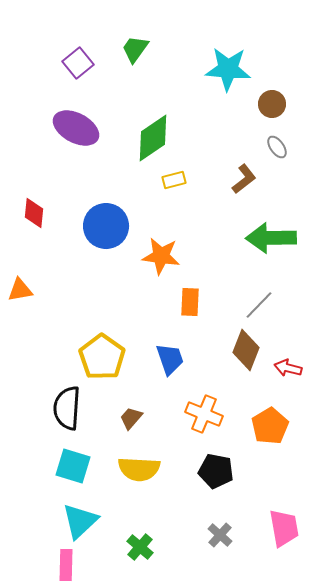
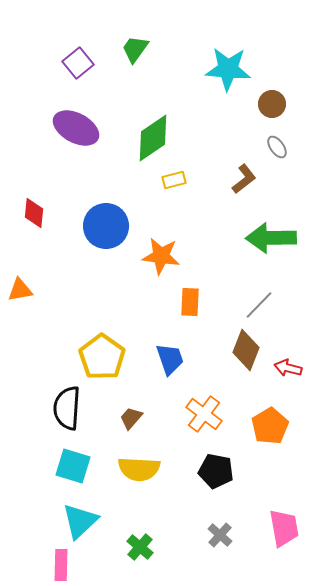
orange cross: rotated 15 degrees clockwise
pink rectangle: moved 5 px left
